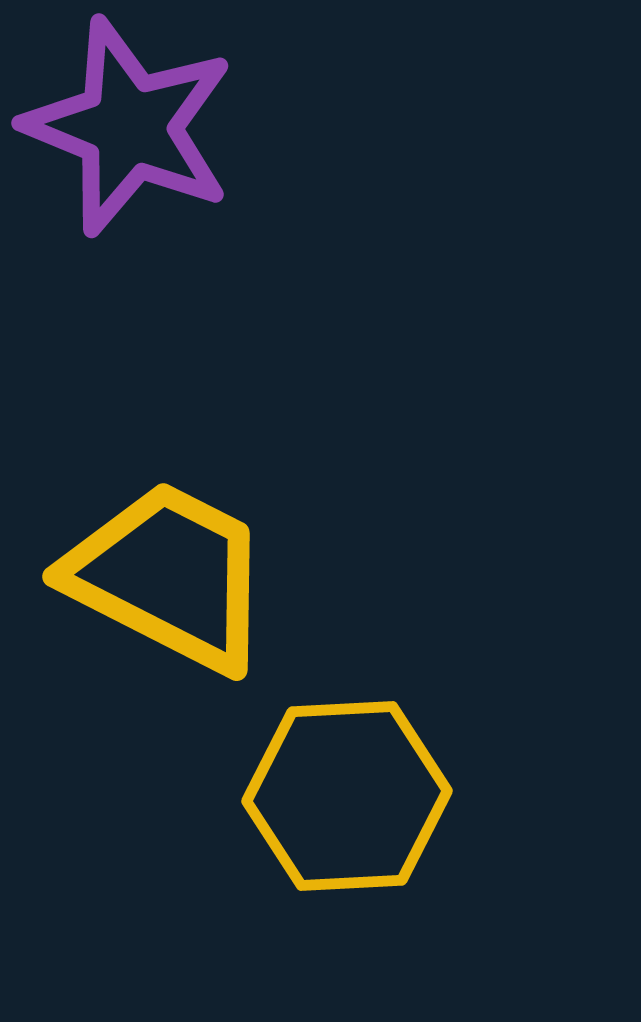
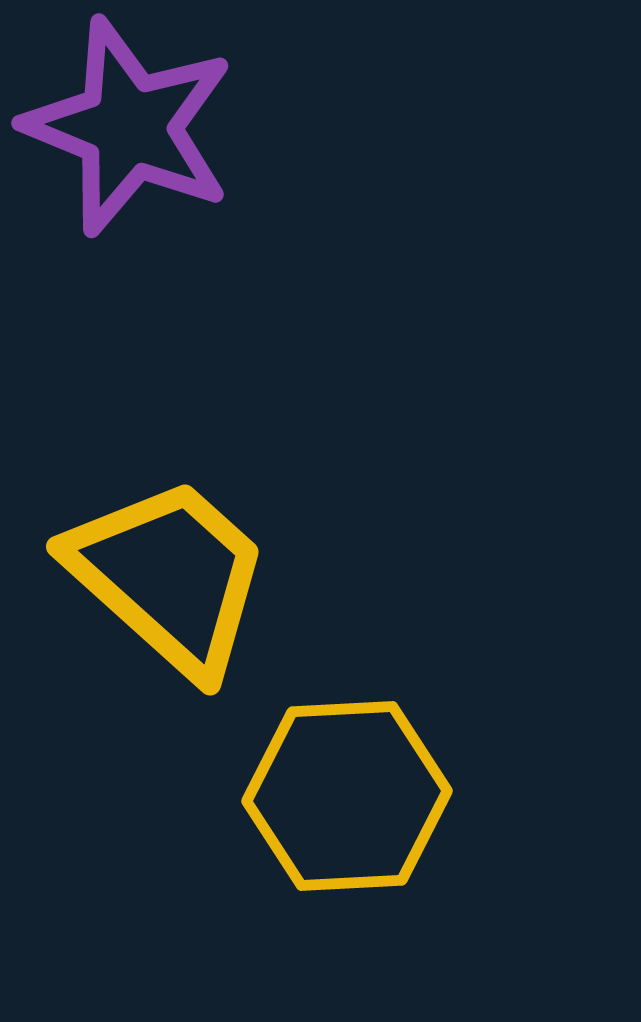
yellow trapezoid: rotated 15 degrees clockwise
